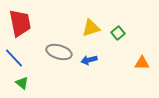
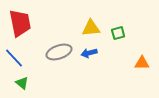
yellow triangle: rotated 12 degrees clockwise
green square: rotated 24 degrees clockwise
gray ellipse: rotated 35 degrees counterclockwise
blue arrow: moved 7 px up
